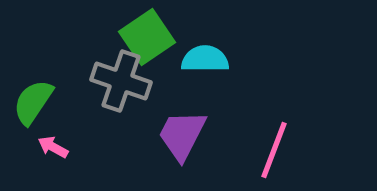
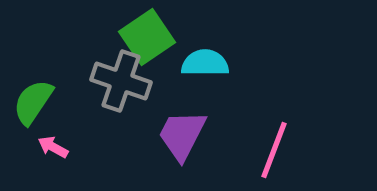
cyan semicircle: moved 4 px down
